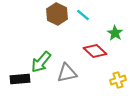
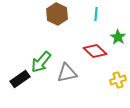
cyan line: moved 13 px right, 1 px up; rotated 56 degrees clockwise
green star: moved 3 px right, 4 px down
black rectangle: rotated 30 degrees counterclockwise
